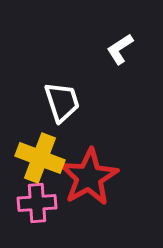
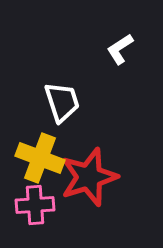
red star: rotated 12 degrees clockwise
pink cross: moved 2 px left, 2 px down
